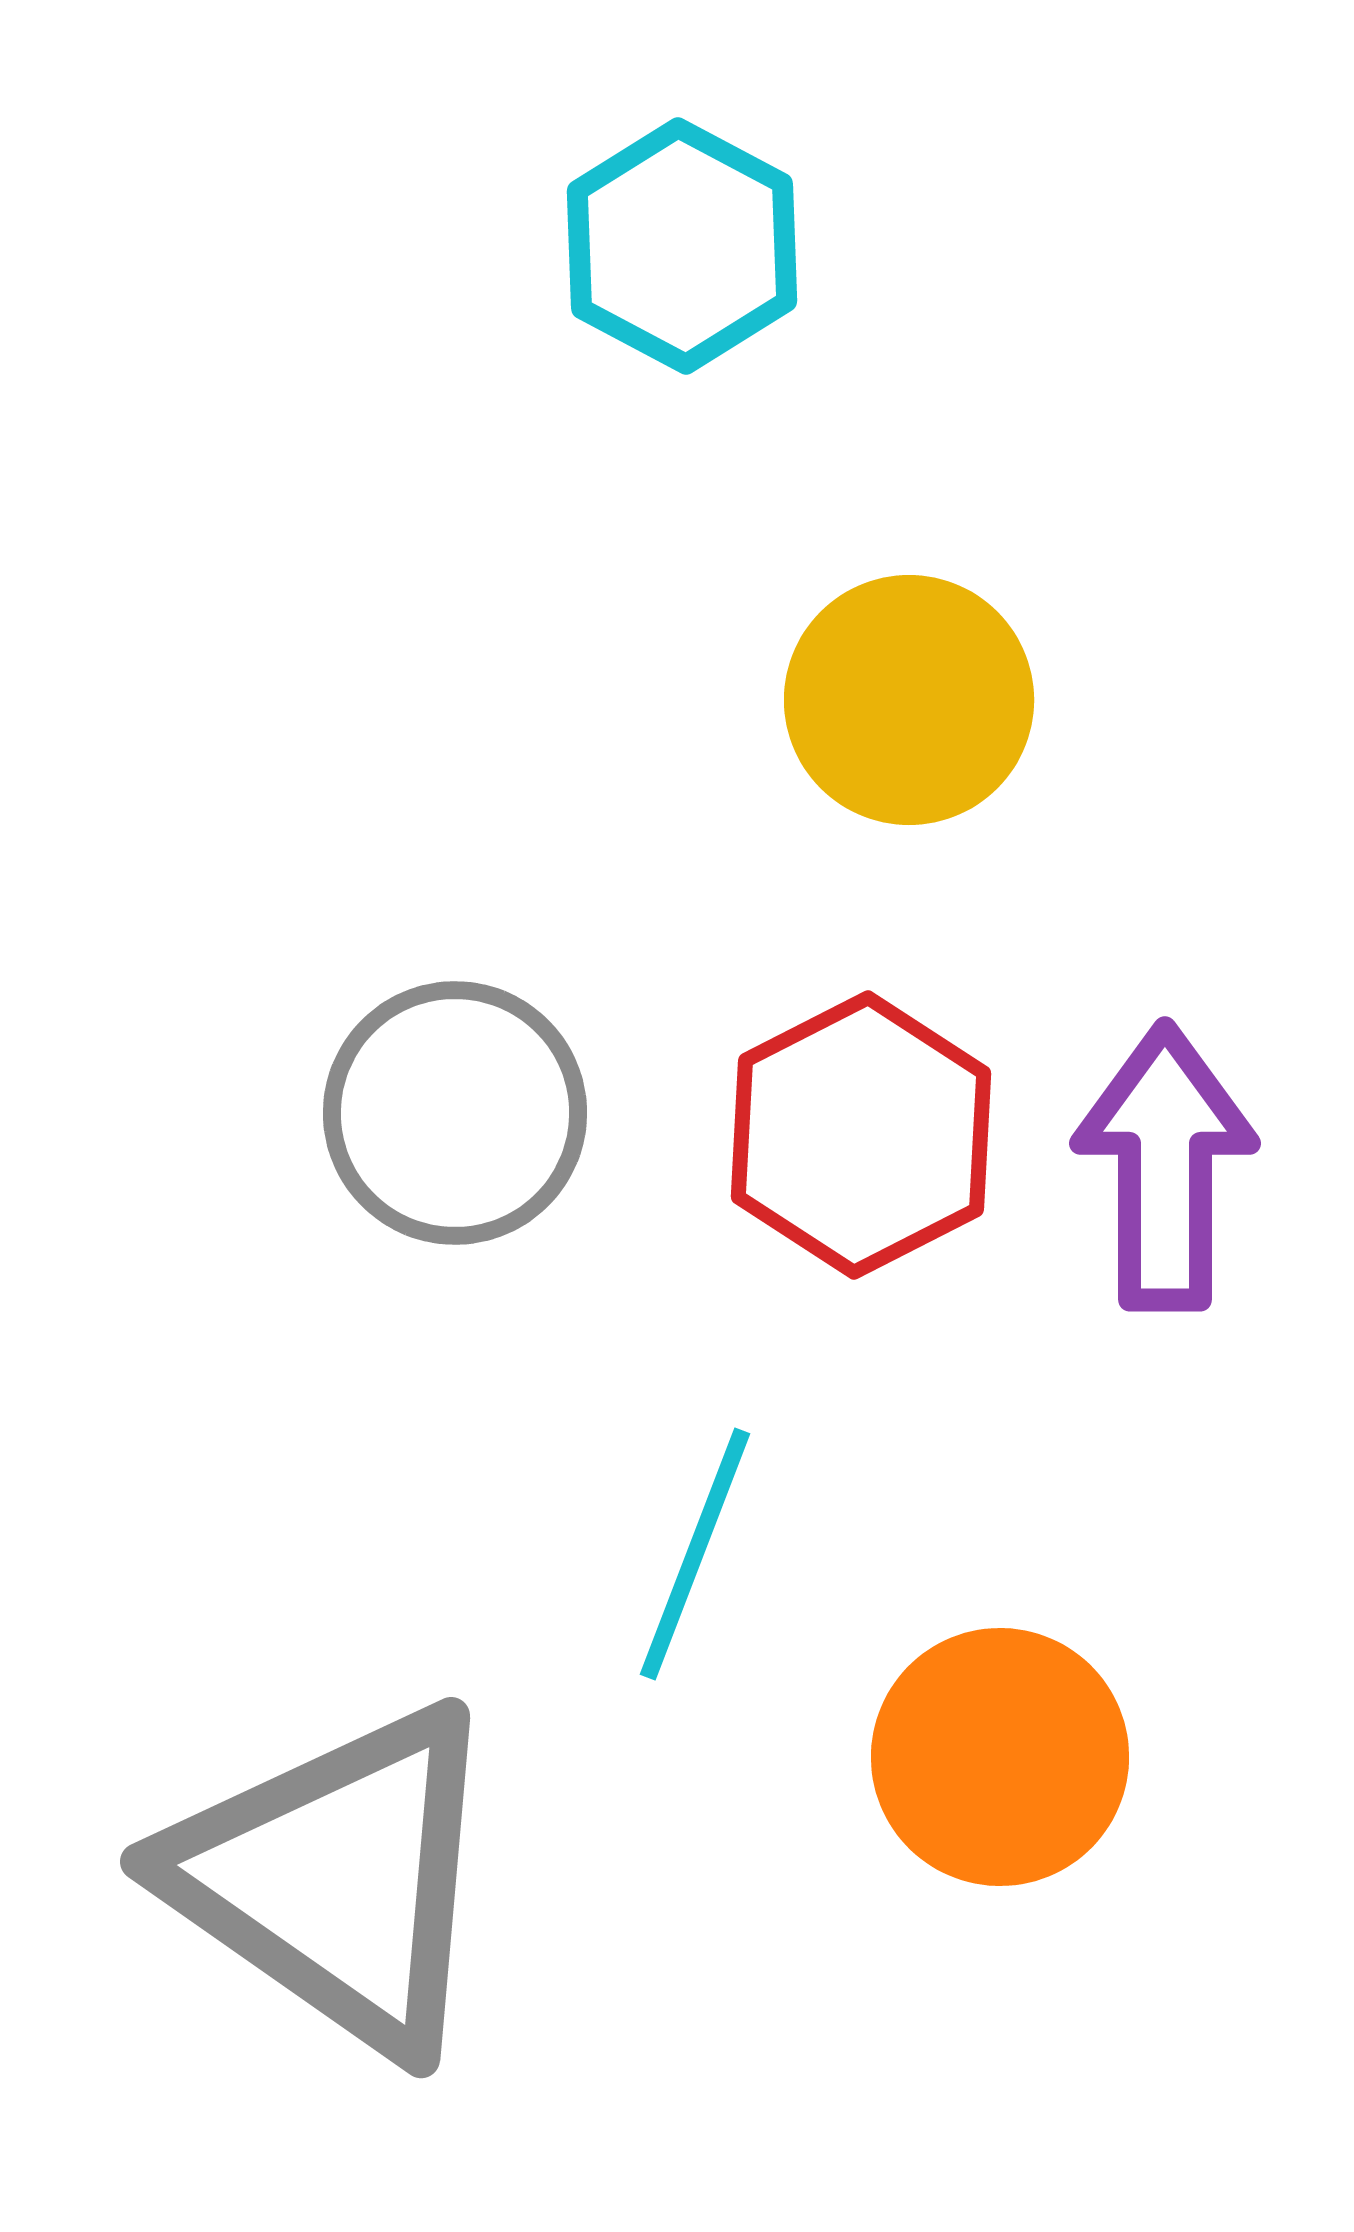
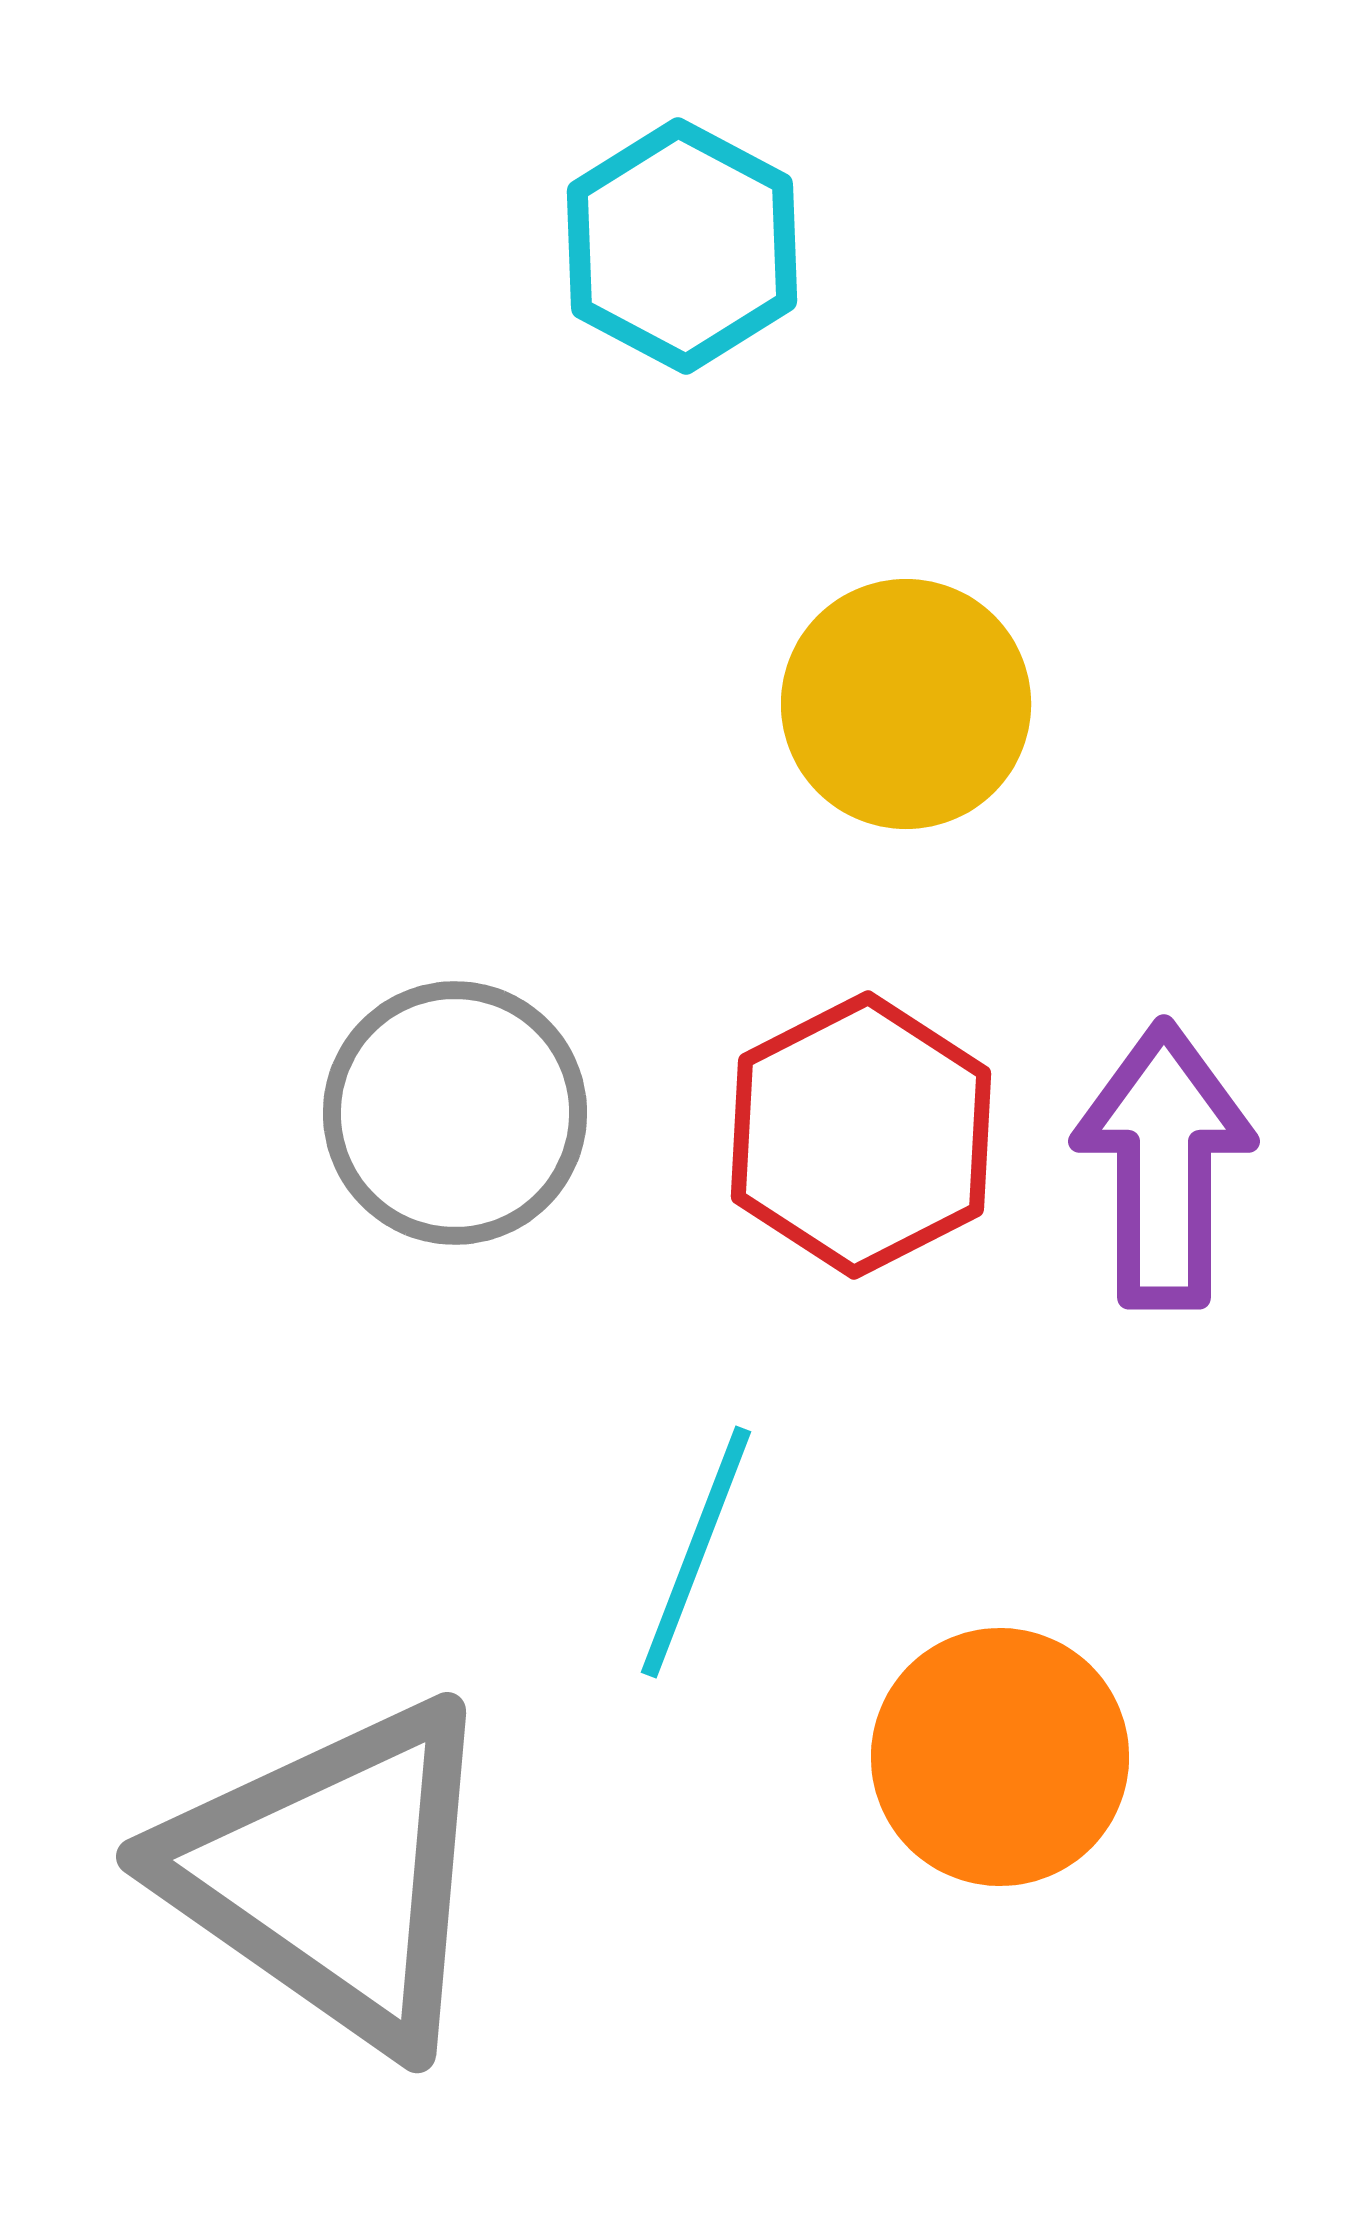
yellow circle: moved 3 px left, 4 px down
purple arrow: moved 1 px left, 2 px up
cyan line: moved 1 px right, 2 px up
gray triangle: moved 4 px left, 5 px up
